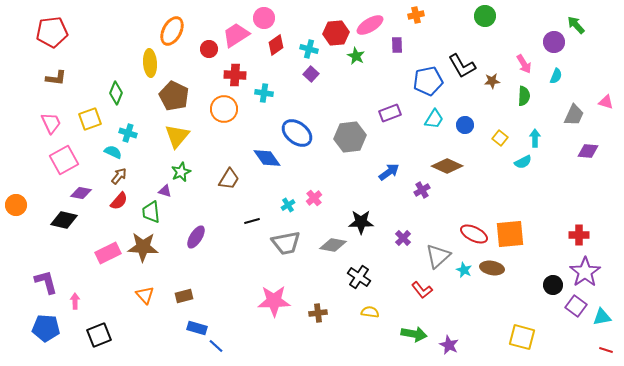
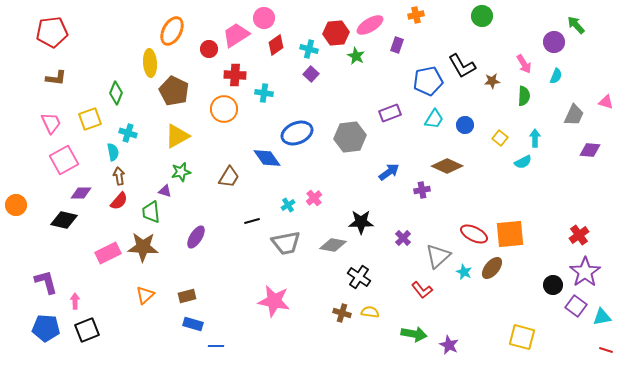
green circle at (485, 16): moved 3 px left
purple rectangle at (397, 45): rotated 21 degrees clockwise
brown pentagon at (174, 96): moved 5 px up
blue ellipse at (297, 133): rotated 60 degrees counterclockwise
yellow triangle at (177, 136): rotated 20 degrees clockwise
purple diamond at (588, 151): moved 2 px right, 1 px up
cyan semicircle at (113, 152): rotated 54 degrees clockwise
green star at (181, 172): rotated 12 degrees clockwise
brown arrow at (119, 176): rotated 48 degrees counterclockwise
brown trapezoid at (229, 179): moved 2 px up
purple cross at (422, 190): rotated 21 degrees clockwise
purple diamond at (81, 193): rotated 10 degrees counterclockwise
red cross at (579, 235): rotated 36 degrees counterclockwise
brown ellipse at (492, 268): rotated 60 degrees counterclockwise
cyan star at (464, 270): moved 2 px down
orange triangle at (145, 295): rotated 30 degrees clockwise
brown rectangle at (184, 296): moved 3 px right
pink star at (274, 301): rotated 12 degrees clockwise
brown cross at (318, 313): moved 24 px right; rotated 24 degrees clockwise
blue rectangle at (197, 328): moved 4 px left, 4 px up
black square at (99, 335): moved 12 px left, 5 px up
blue line at (216, 346): rotated 42 degrees counterclockwise
